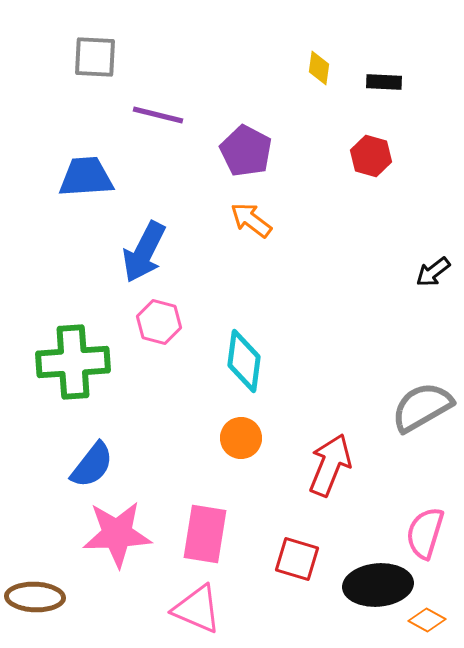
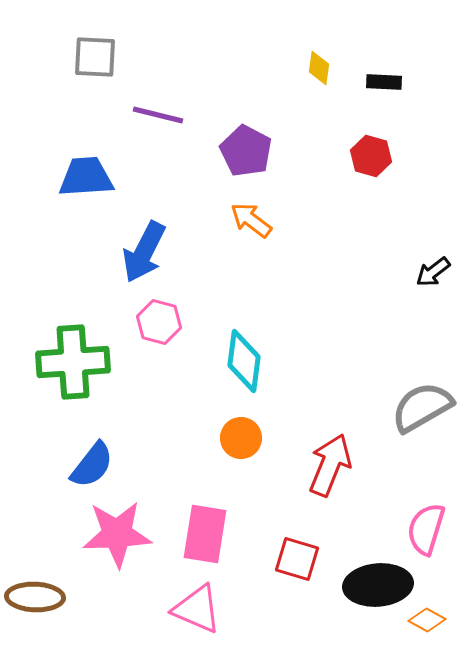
pink semicircle: moved 1 px right, 4 px up
